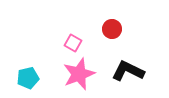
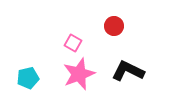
red circle: moved 2 px right, 3 px up
